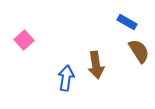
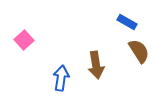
blue arrow: moved 5 px left
